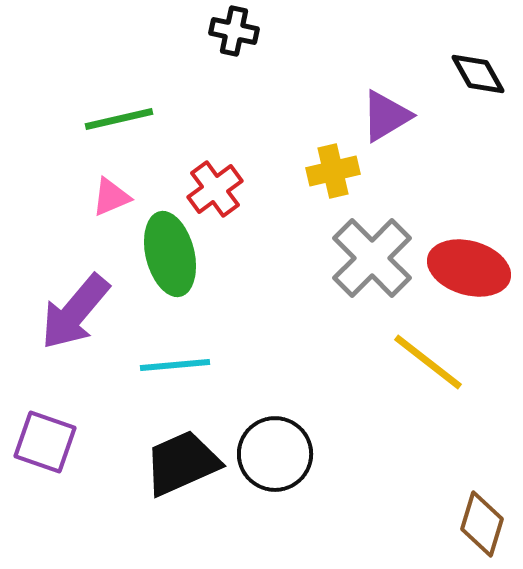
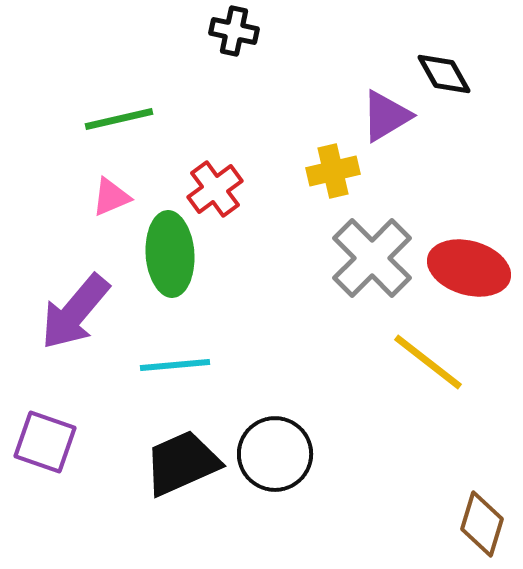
black diamond: moved 34 px left
green ellipse: rotated 10 degrees clockwise
